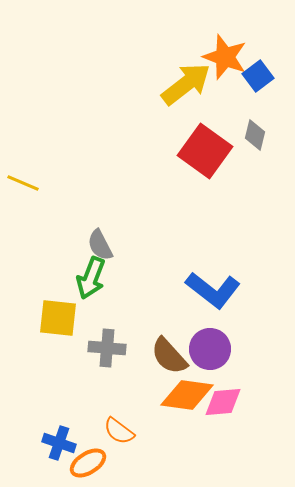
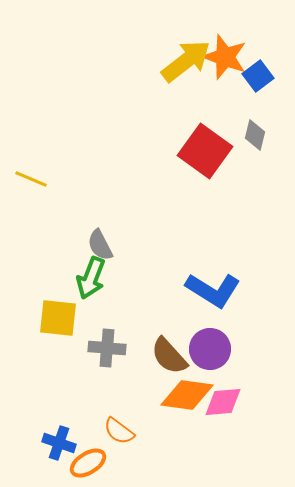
yellow arrow: moved 23 px up
yellow line: moved 8 px right, 4 px up
blue L-shape: rotated 6 degrees counterclockwise
